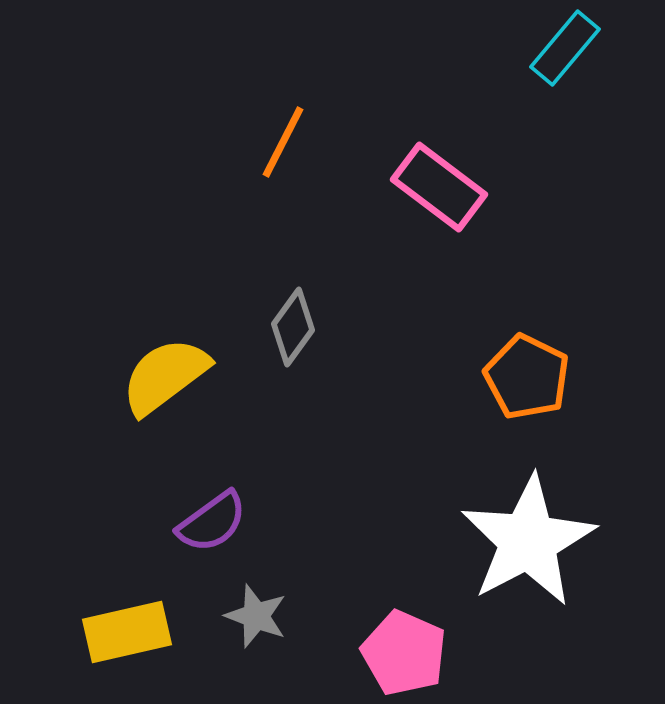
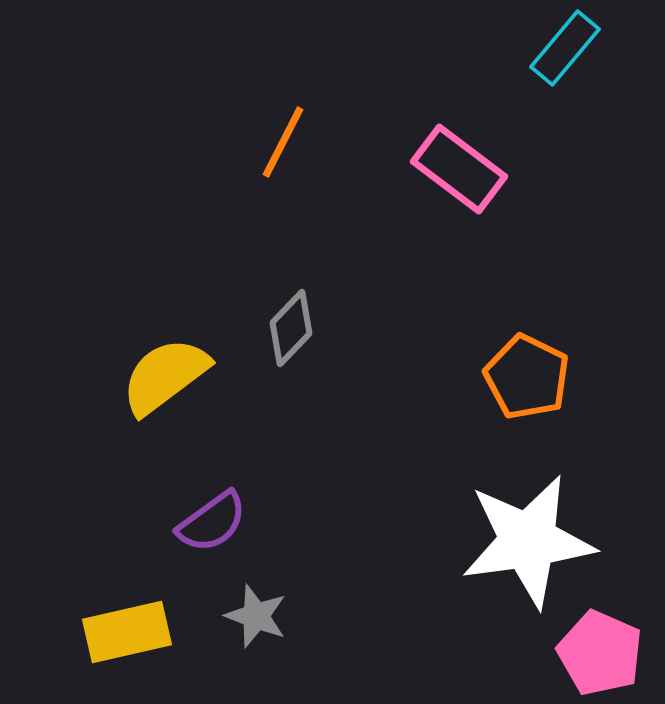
pink rectangle: moved 20 px right, 18 px up
gray diamond: moved 2 px left, 1 px down; rotated 8 degrees clockwise
white star: rotated 20 degrees clockwise
pink pentagon: moved 196 px right
